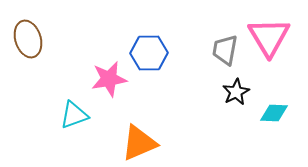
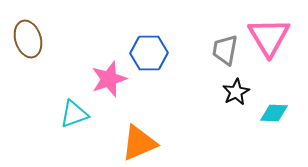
pink star: rotated 9 degrees counterclockwise
cyan triangle: moved 1 px up
